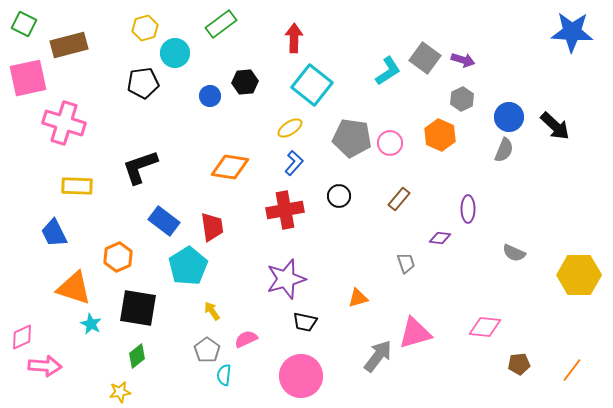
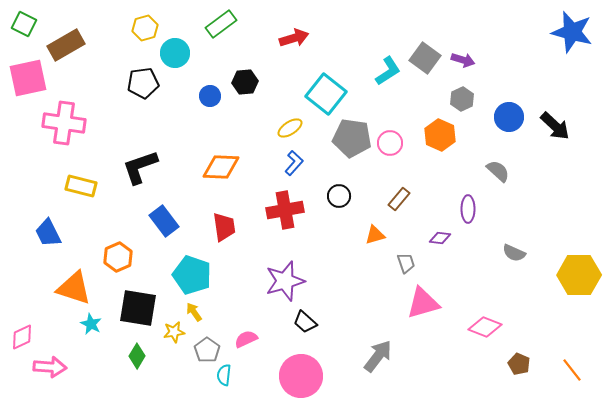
blue star at (572, 32): rotated 12 degrees clockwise
red arrow at (294, 38): rotated 72 degrees clockwise
brown rectangle at (69, 45): moved 3 px left; rotated 15 degrees counterclockwise
cyan square at (312, 85): moved 14 px right, 9 px down
pink cross at (64, 123): rotated 9 degrees counterclockwise
gray semicircle at (504, 150): moved 6 px left, 21 px down; rotated 70 degrees counterclockwise
orange diamond at (230, 167): moved 9 px left; rotated 6 degrees counterclockwise
yellow rectangle at (77, 186): moved 4 px right; rotated 12 degrees clockwise
blue rectangle at (164, 221): rotated 16 degrees clockwise
red trapezoid at (212, 227): moved 12 px right
blue trapezoid at (54, 233): moved 6 px left
cyan pentagon at (188, 266): moved 4 px right, 9 px down; rotated 21 degrees counterclockwise
purple star at (286, 279): moved 1 px left, 2 px down
orange triangle at (358, 298): moved 17 px right, 63 px up
yellow arrow at (212, 311): moved 18 px left, 1 px down
black trapezoid at (305, 322): rotated 30 degrees clockwise
pink diamond at (485, 327): rotated 16 degrees clockwise
pink triangle at (415, 333): moved 8 px right, 30 px up
green diamond at (137, 356): rotated 20 degrees counterclockwise
brown pentagon at (519, 364): rotated 30 degrees clockwise
pink arrow at (45, 366): moved 5 px right, 1 px down
orange line at (572, 370): rotated 75 degrees counterclockwise
yellow star at (120, 392): moved 54 px right, 60 px up
